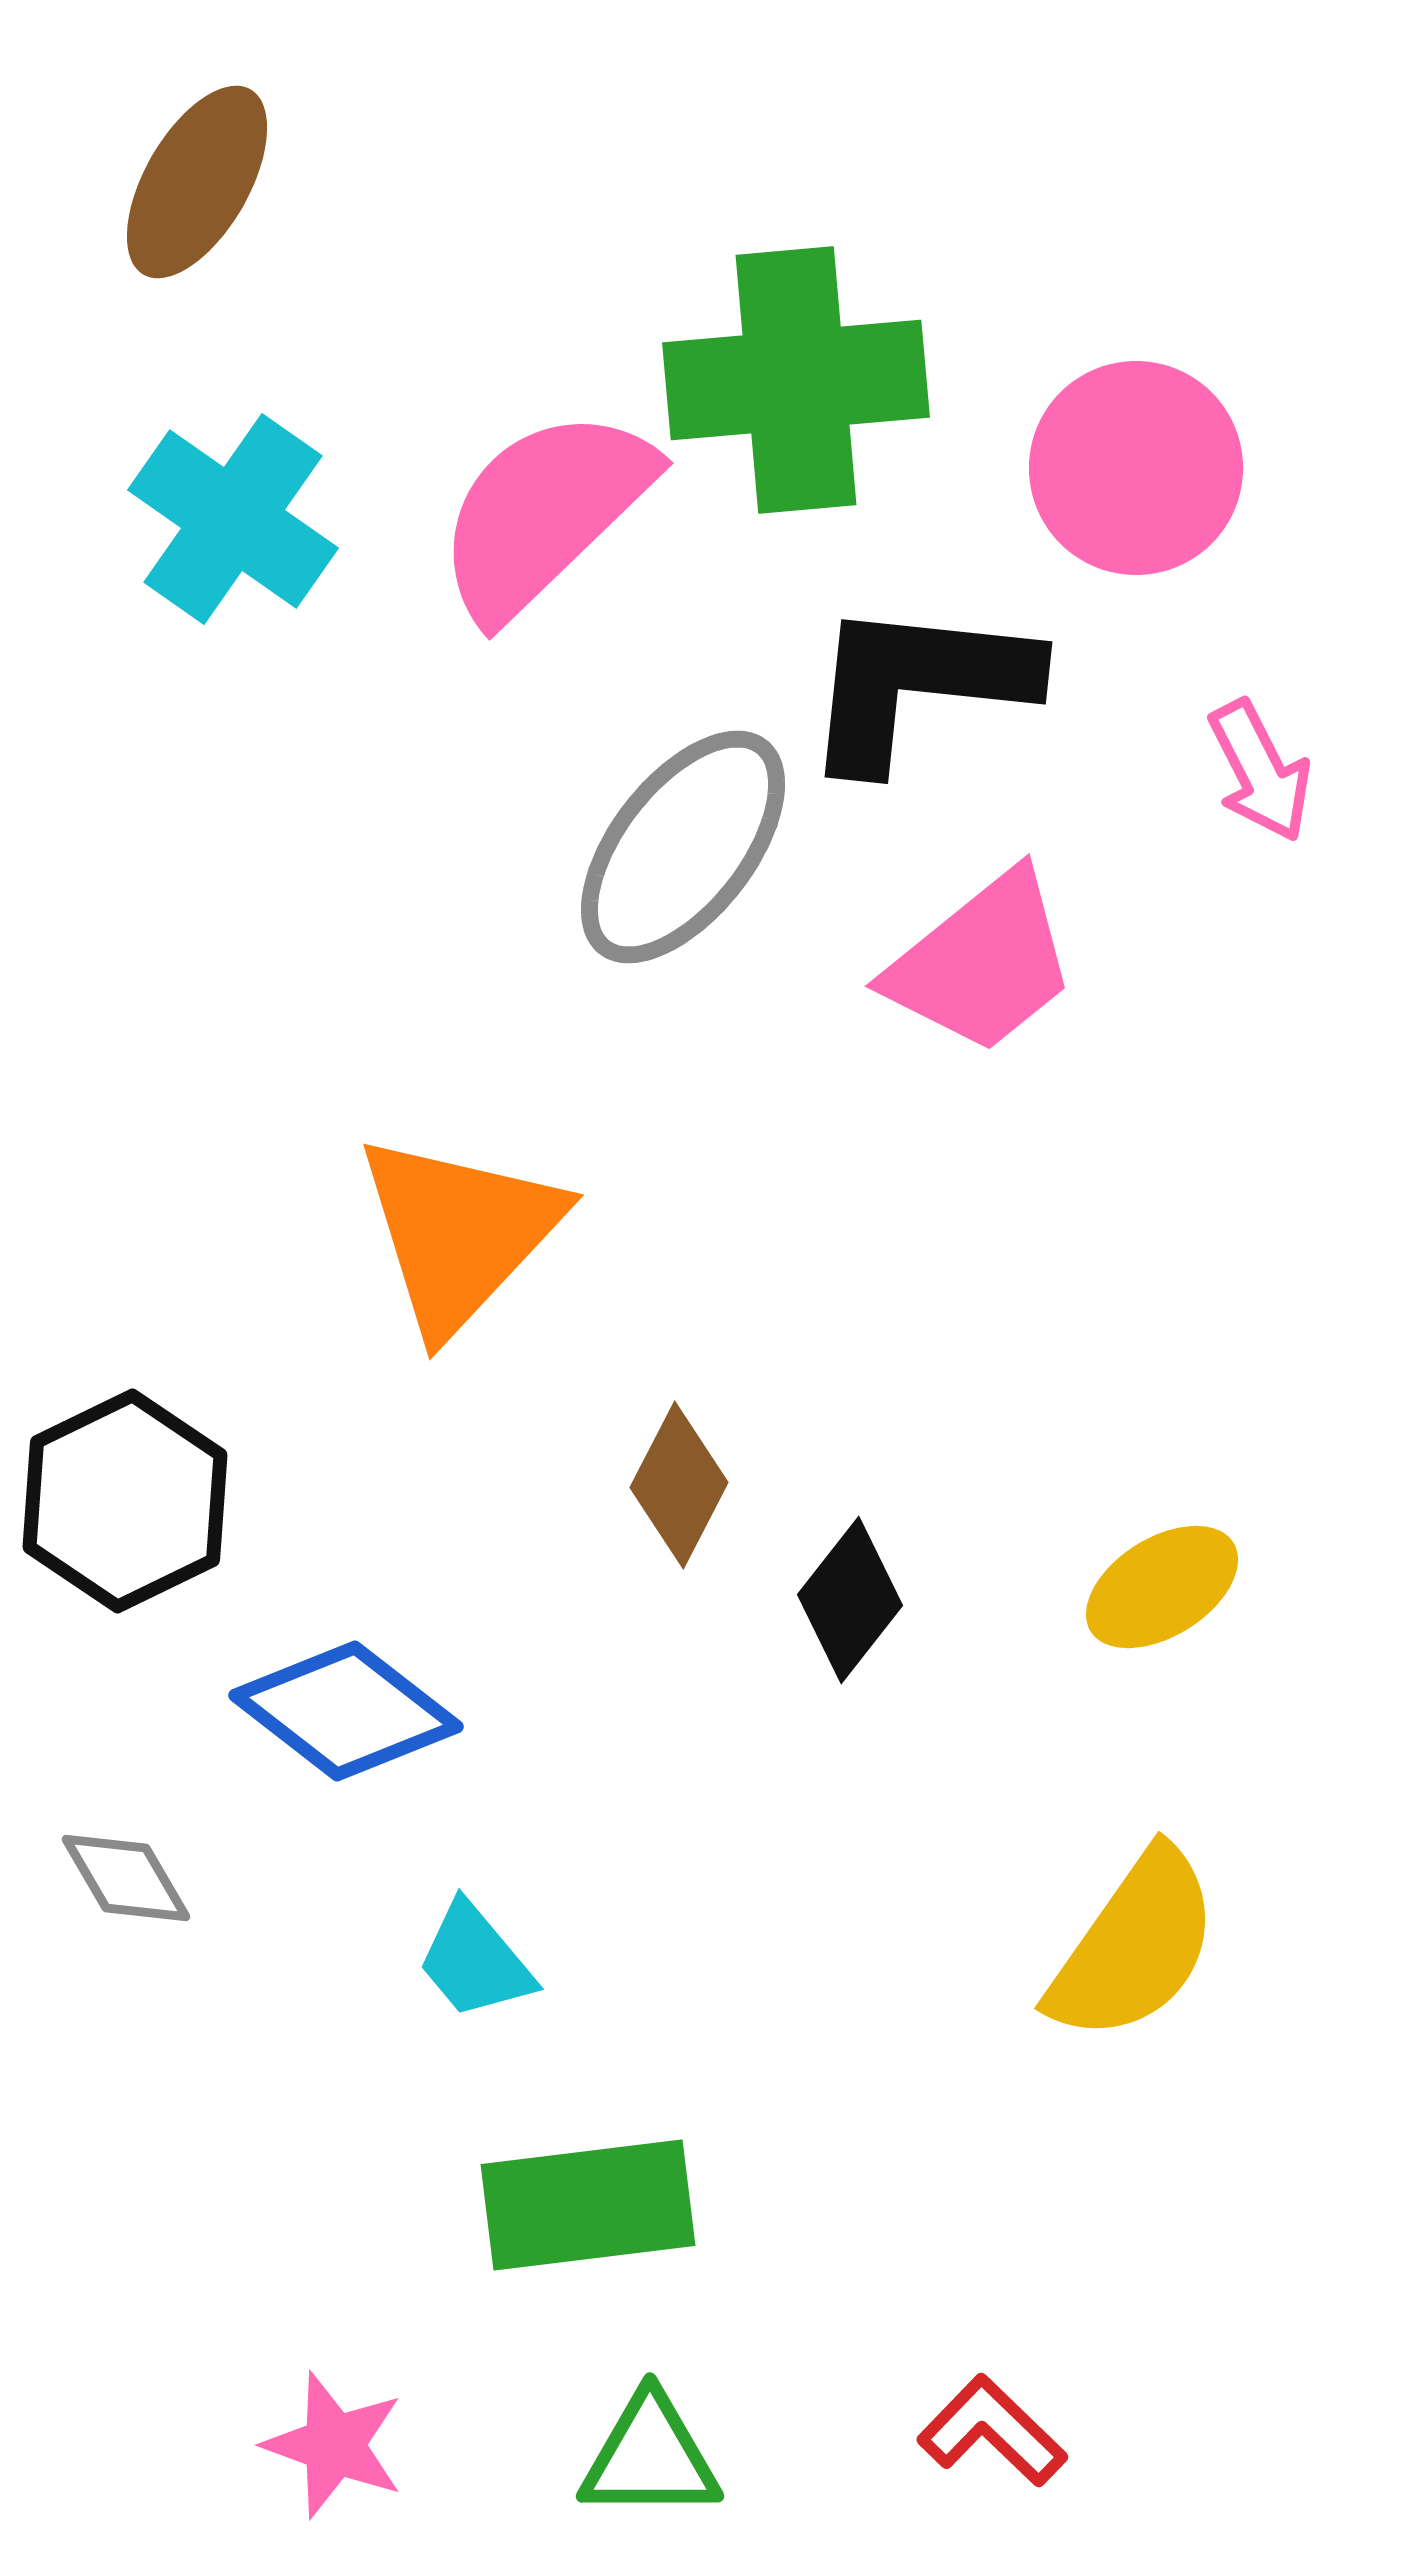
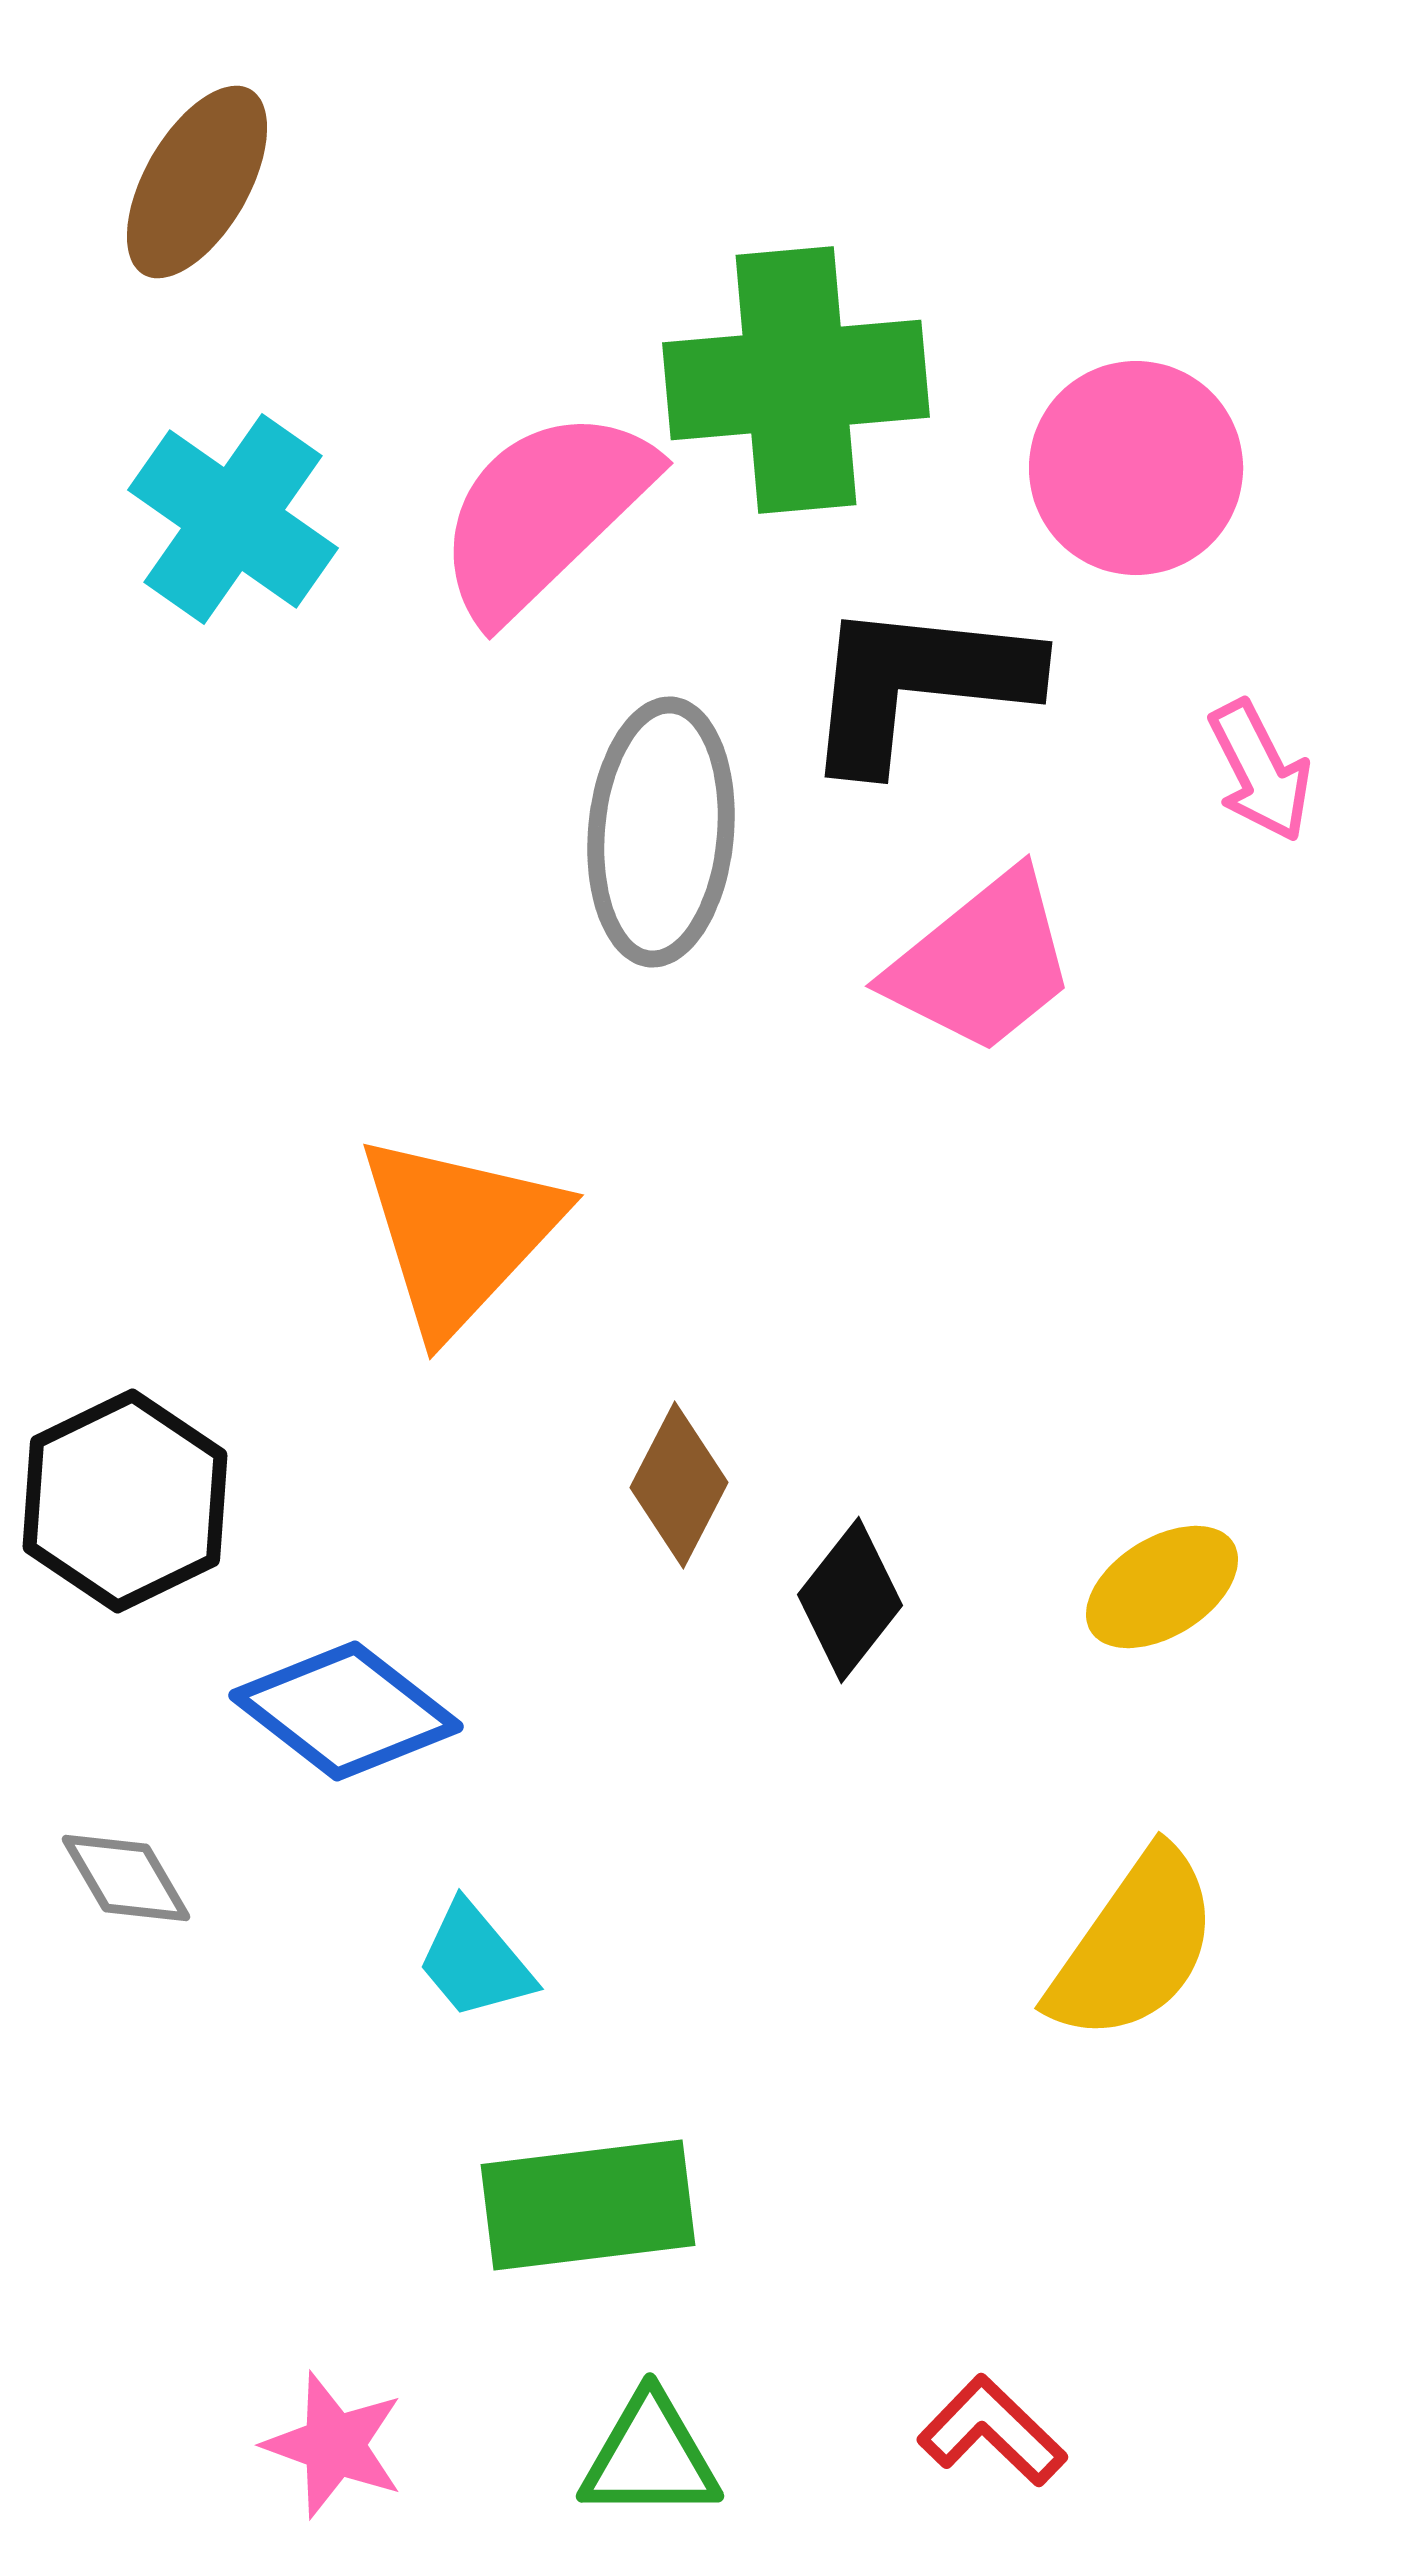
gray ellipse: moved 22 px left, 15 px up; rotated 33 degrees counterclockwise
